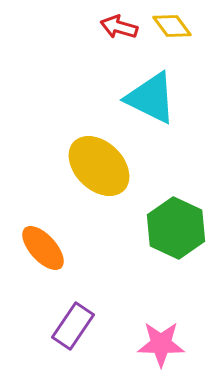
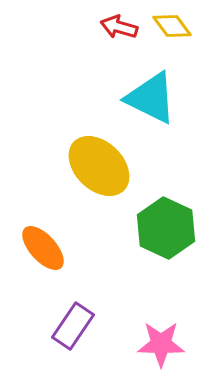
green hexagon: moved 10 px left
